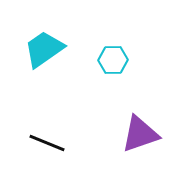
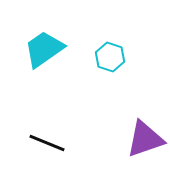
cyan hexagon: moved 3 px left, 3 px up; rotated 20 degrees clockwise
purple triangle: moved 5 px right, 5 px down
